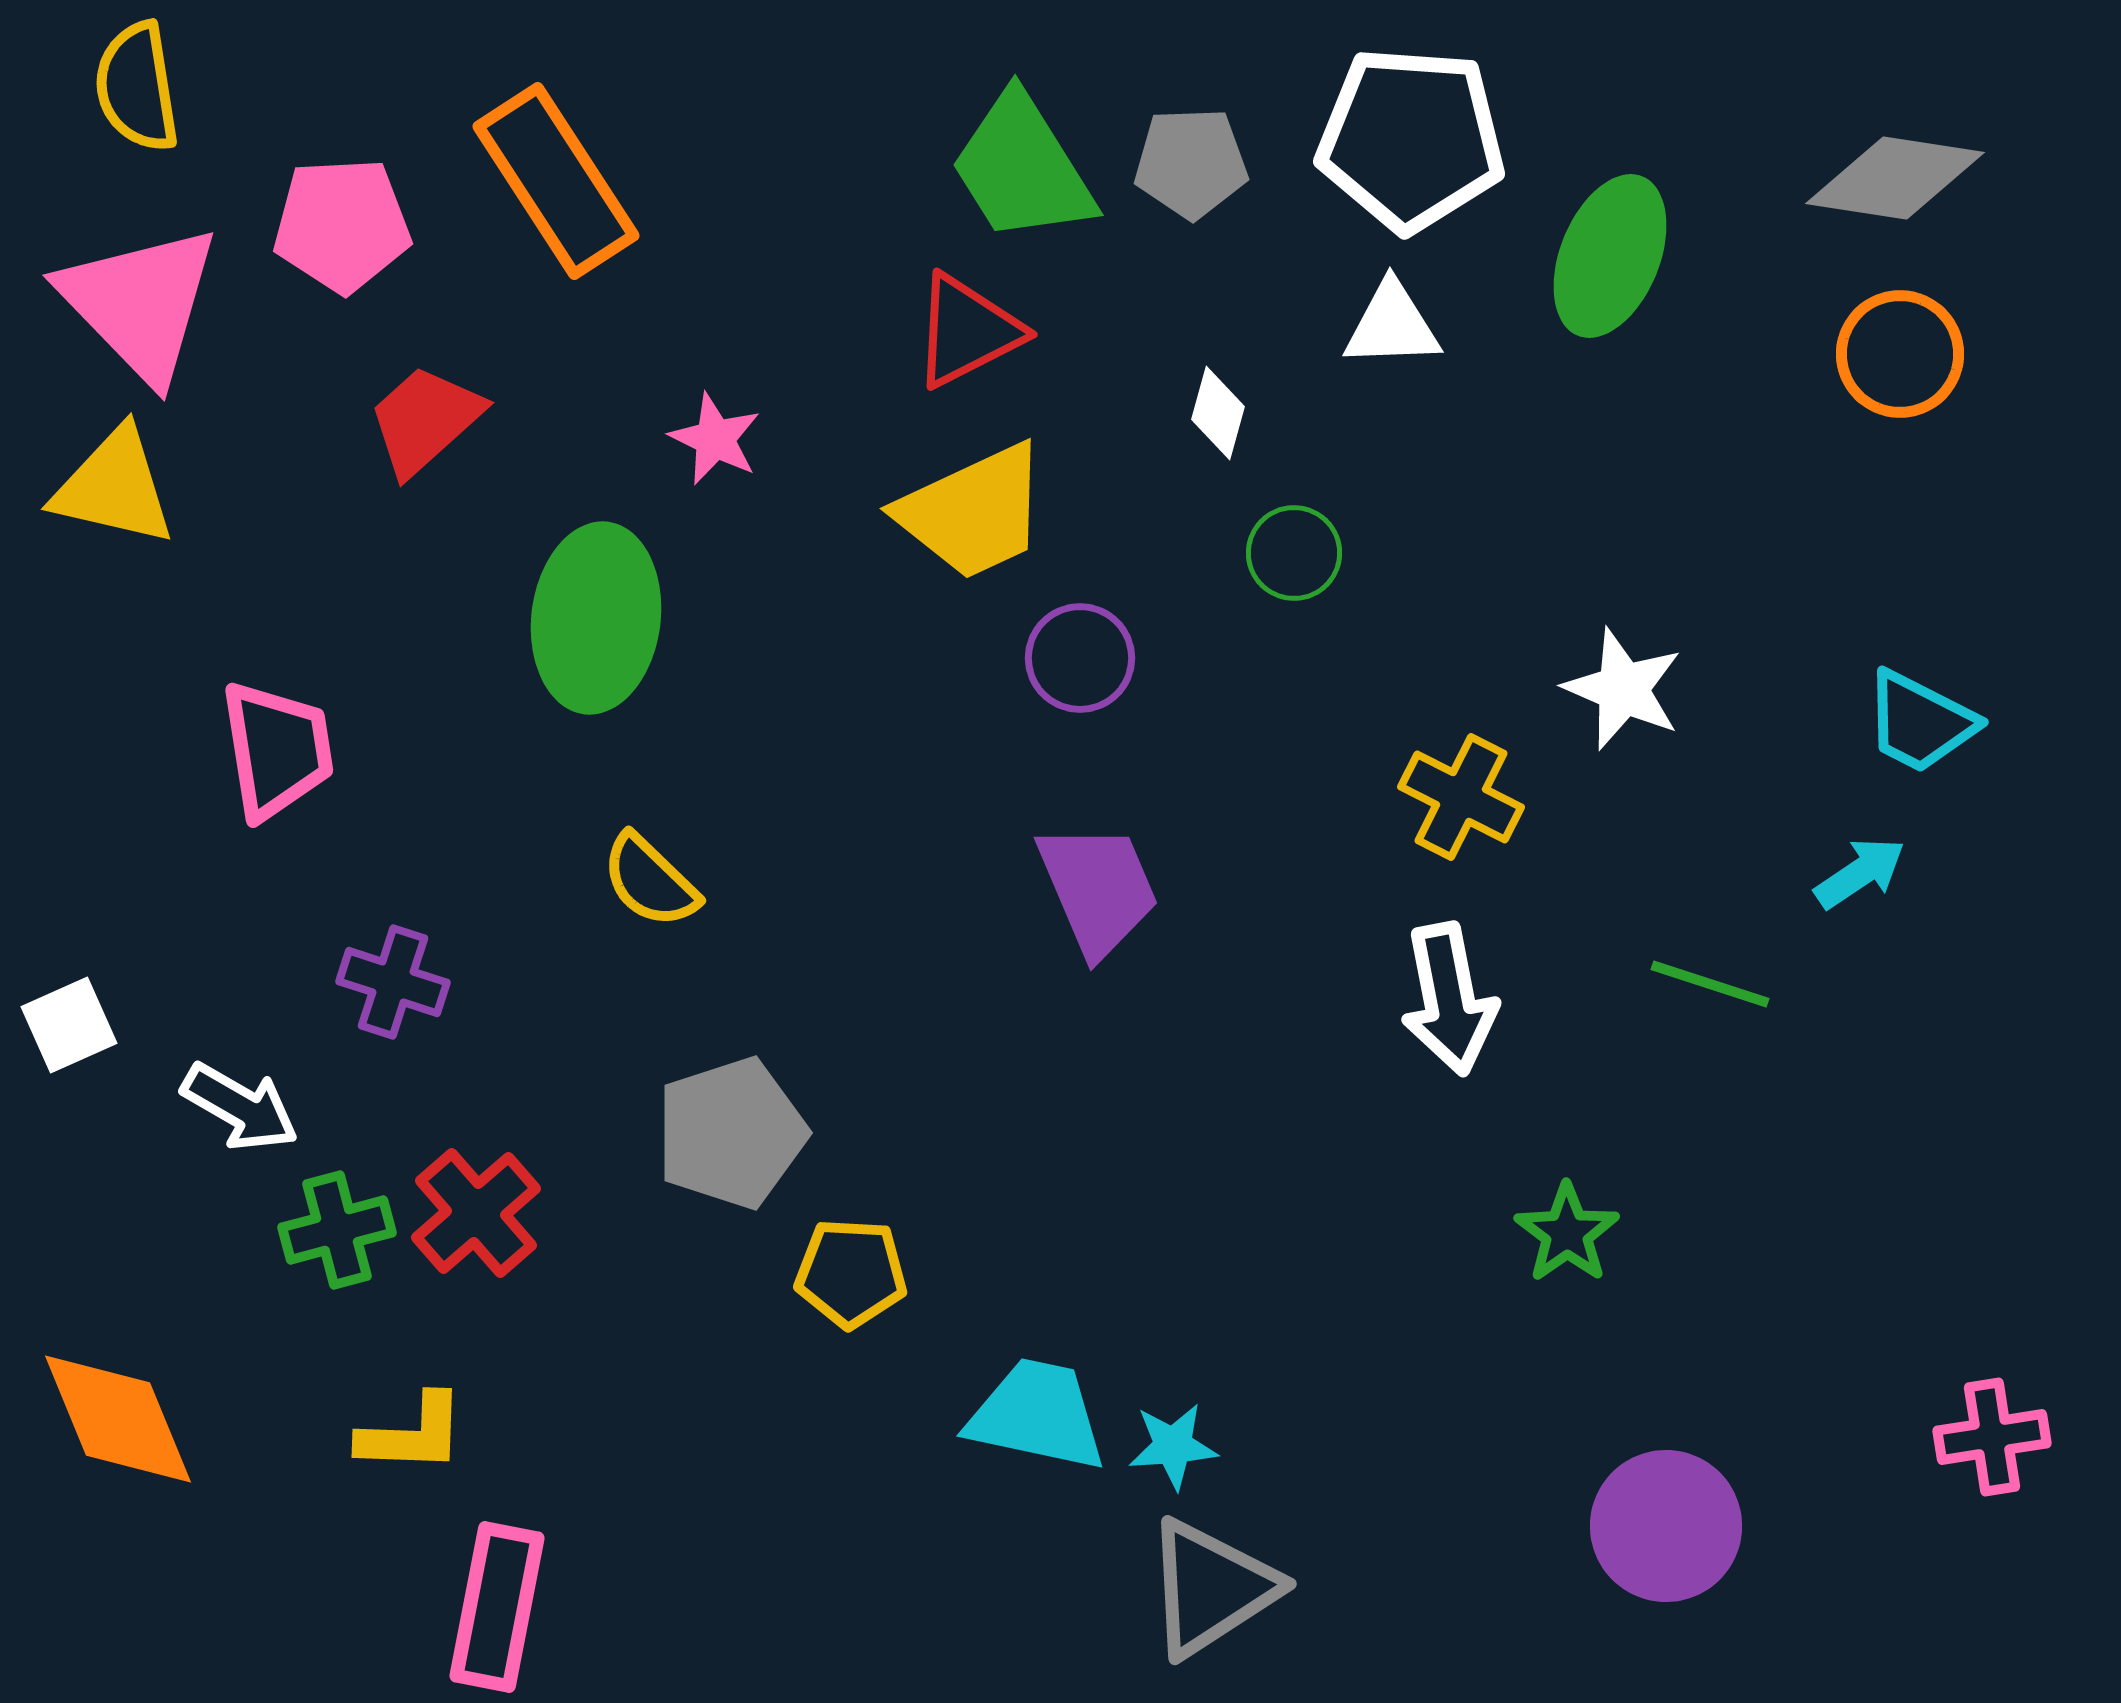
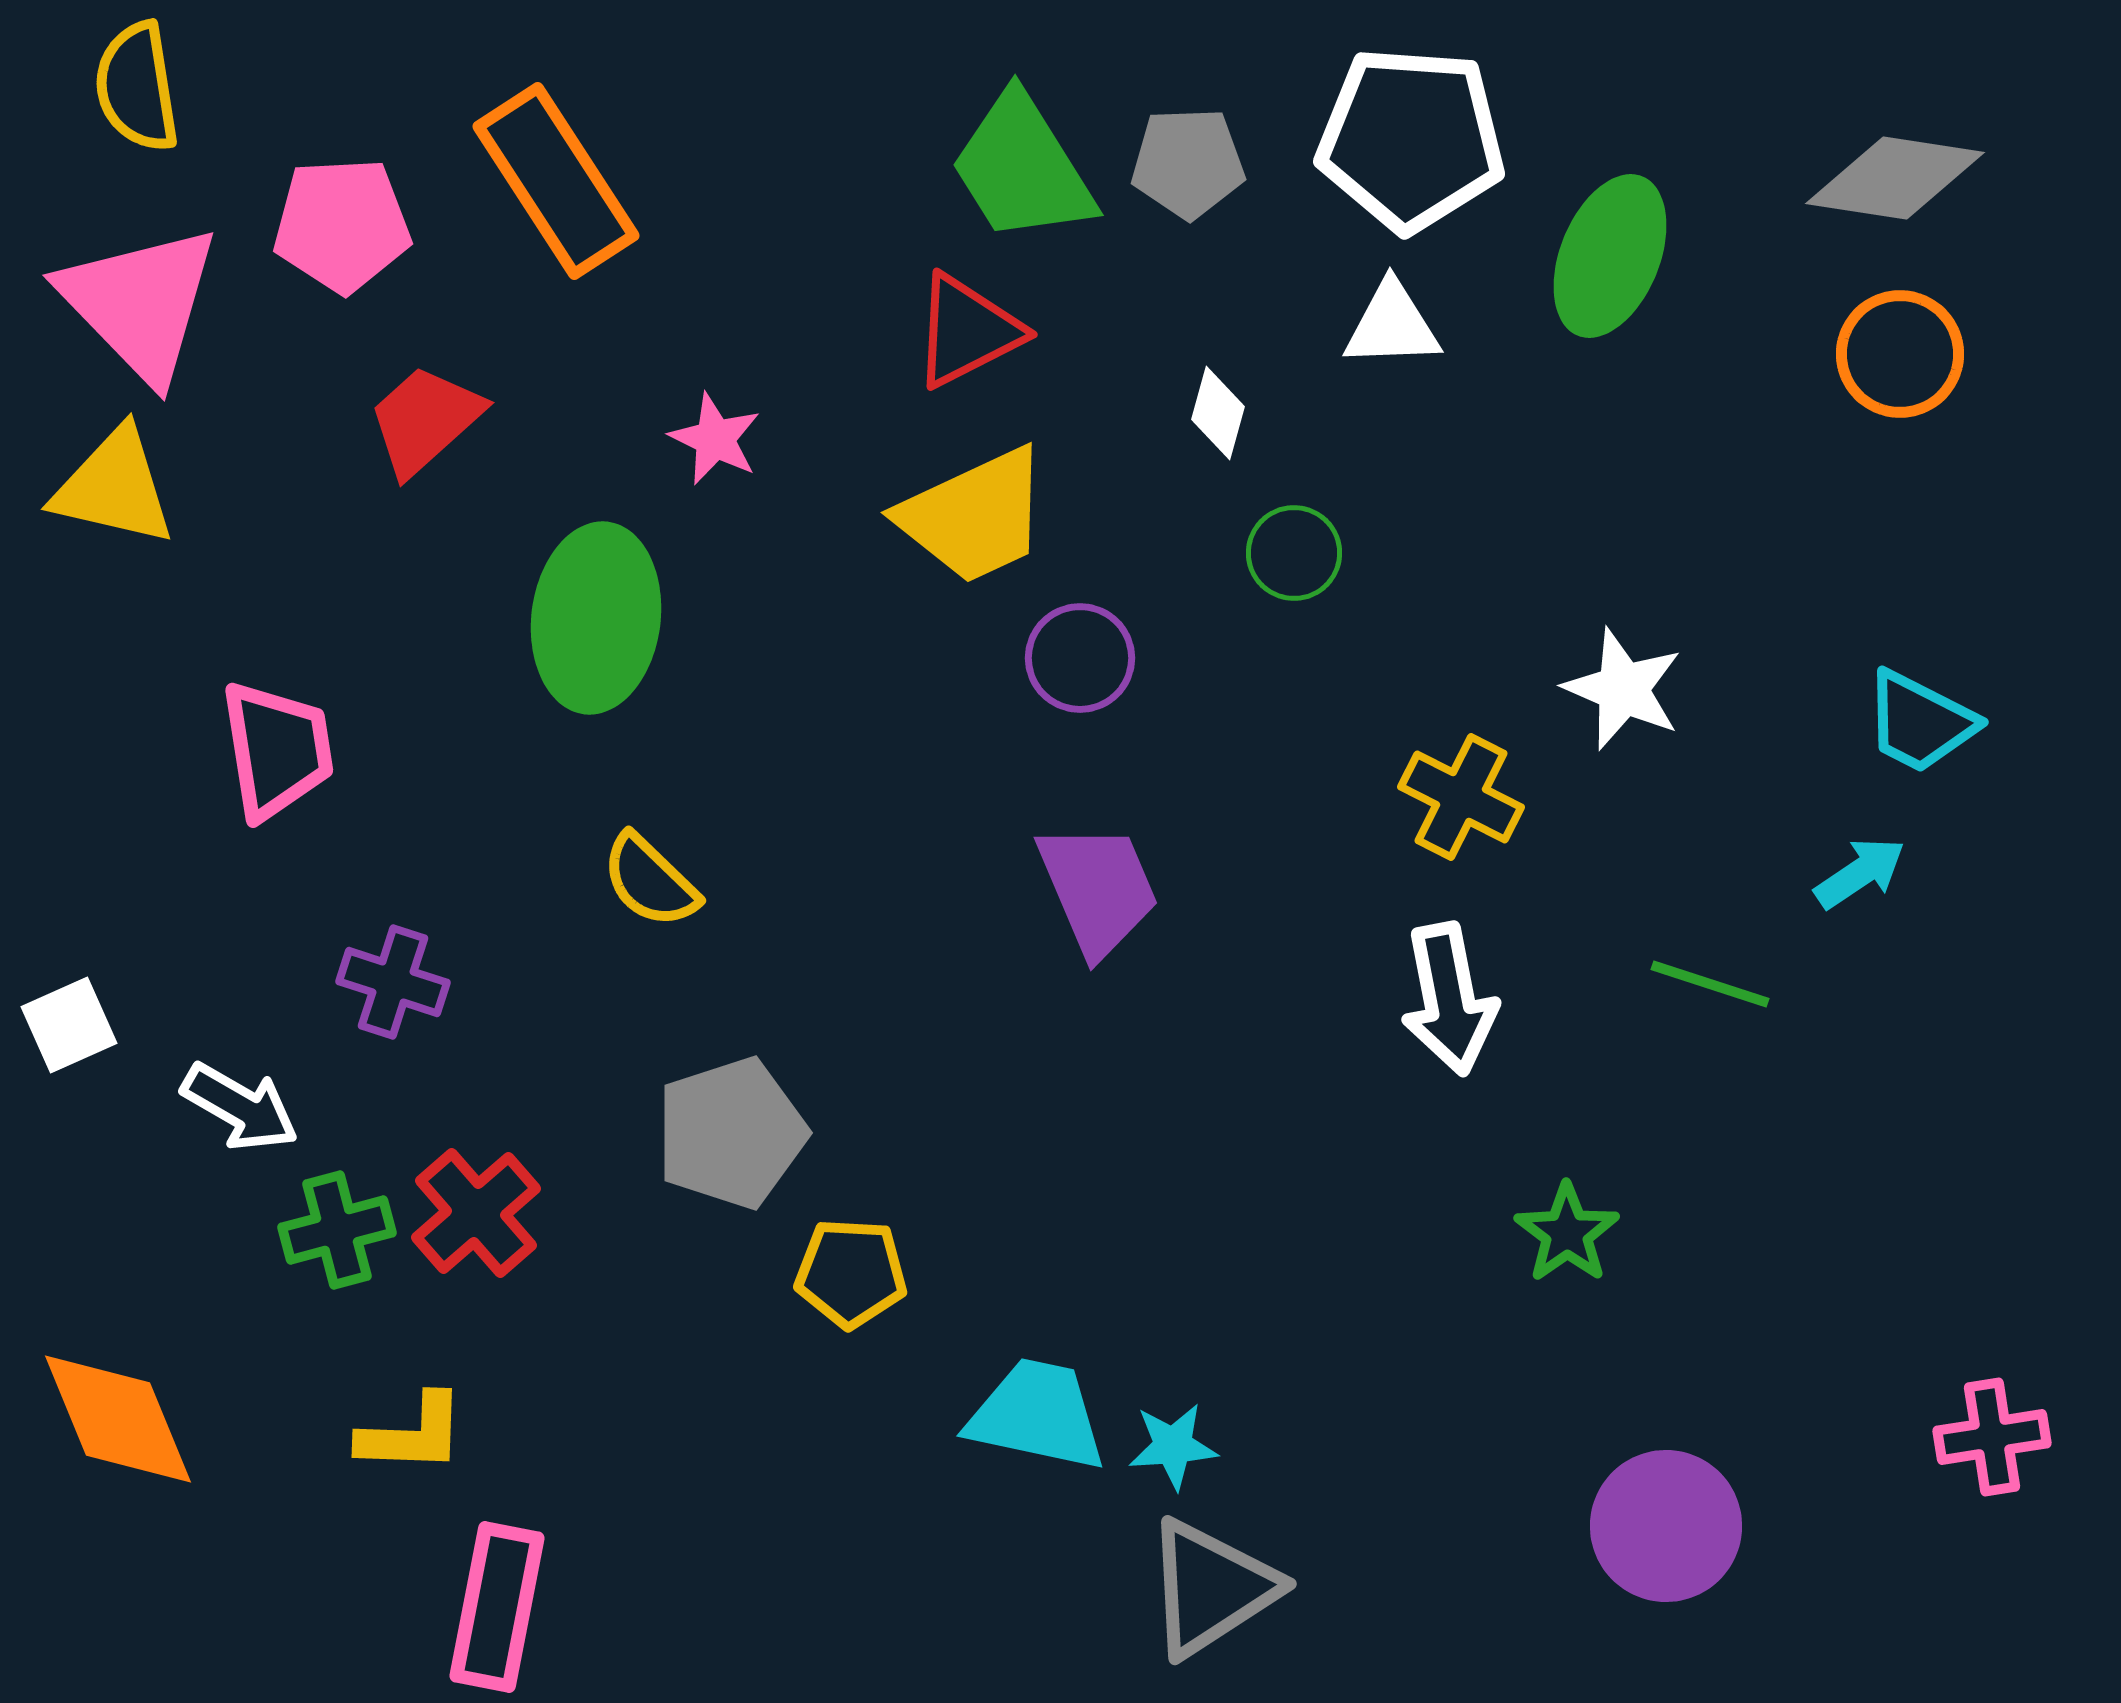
gray pentagon at (1191, 163): moved 3 px left
yellow trapezoid at (973, 512): moved 1 px right, 4 px down
